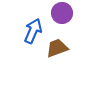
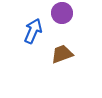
brown trapezoid: moved 5 px right, 6 px down
